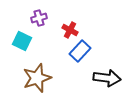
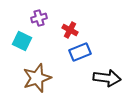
blue rectangle: moved 1 px down; rotated 25 degrees clockwise
